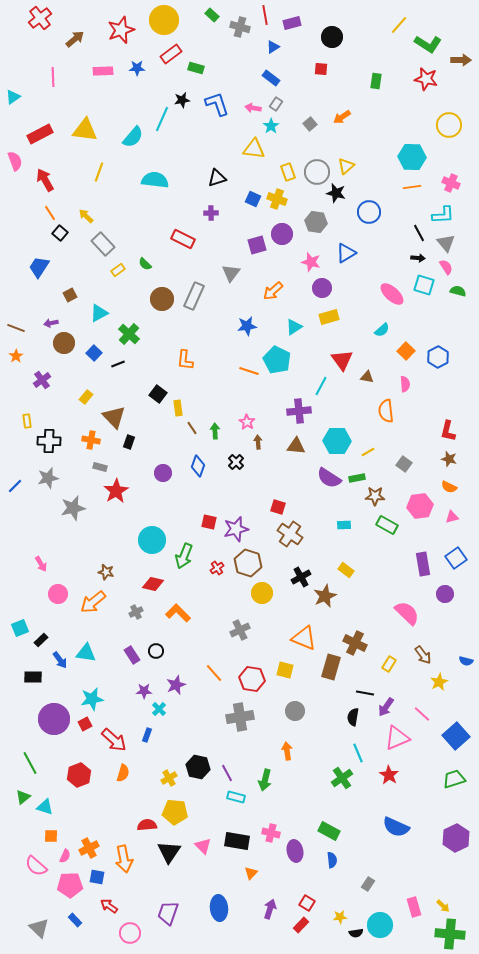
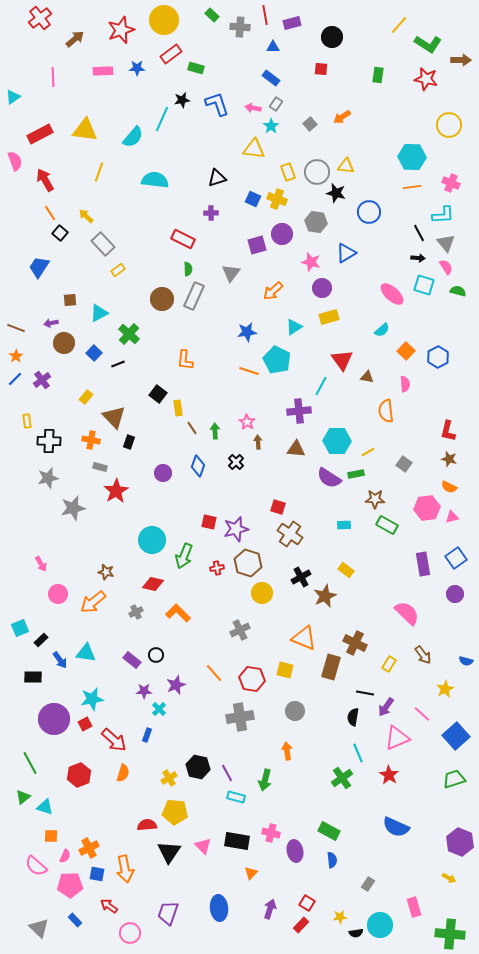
gray cross at (240, 27): rotated 12 degrees counterclockwise
blue triangle at (273, 47): rotated 32 degrees clockwise
green rectangle at (376, 81): moved 2 px right, 6 px up
yellow triangle at (346, 166): rotated 48 degrees clockwise
green semicircle at (145, 264): moved 43 px right, 5 px down; rotated 136 degrees counterclockwise
brown square at (70, 295): moved 5 px down; rotated 24 degrees clockwise
blue star at (247, 326): moved 6 px down
brown triangle at (296, 446): moved 3 px down
green rectangle at (357, 478): moved 1 px left, 4 px up
blue line at (15, 486): moved 107 px up
brown star at (375, 496): moved 3 px down
pink hexagon at (420, 506): moved 7 px right, 2 px down
red cross at (217, 568): rotated 24 degrees clockwise
purple circle at (445, 594): moved 10 px right
black circle at (156, 651): moved 4 px down
purple rectangle at (132, 655): moved 5 px down; rotated 18 degrees counterclockwise
yellow star at (439, 682): moved 6 px right, 7 px down
purple hexagon at (456, 838): moved 4 px right, 4 px down; rotated 12 degrees counterclockwise
orange arrow at (124, 859): moved 1 px right, 10 px down
blue square at (97, 877): moved 3 px up
yellow arrow at (443, 906): moved 6 px right, 28 px up; rotated 16 degrees counterclockwise
